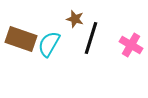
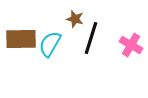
brown rectangle: rotated 20 degrees counterclockwise
cyan semicircle: moved 1 px right
